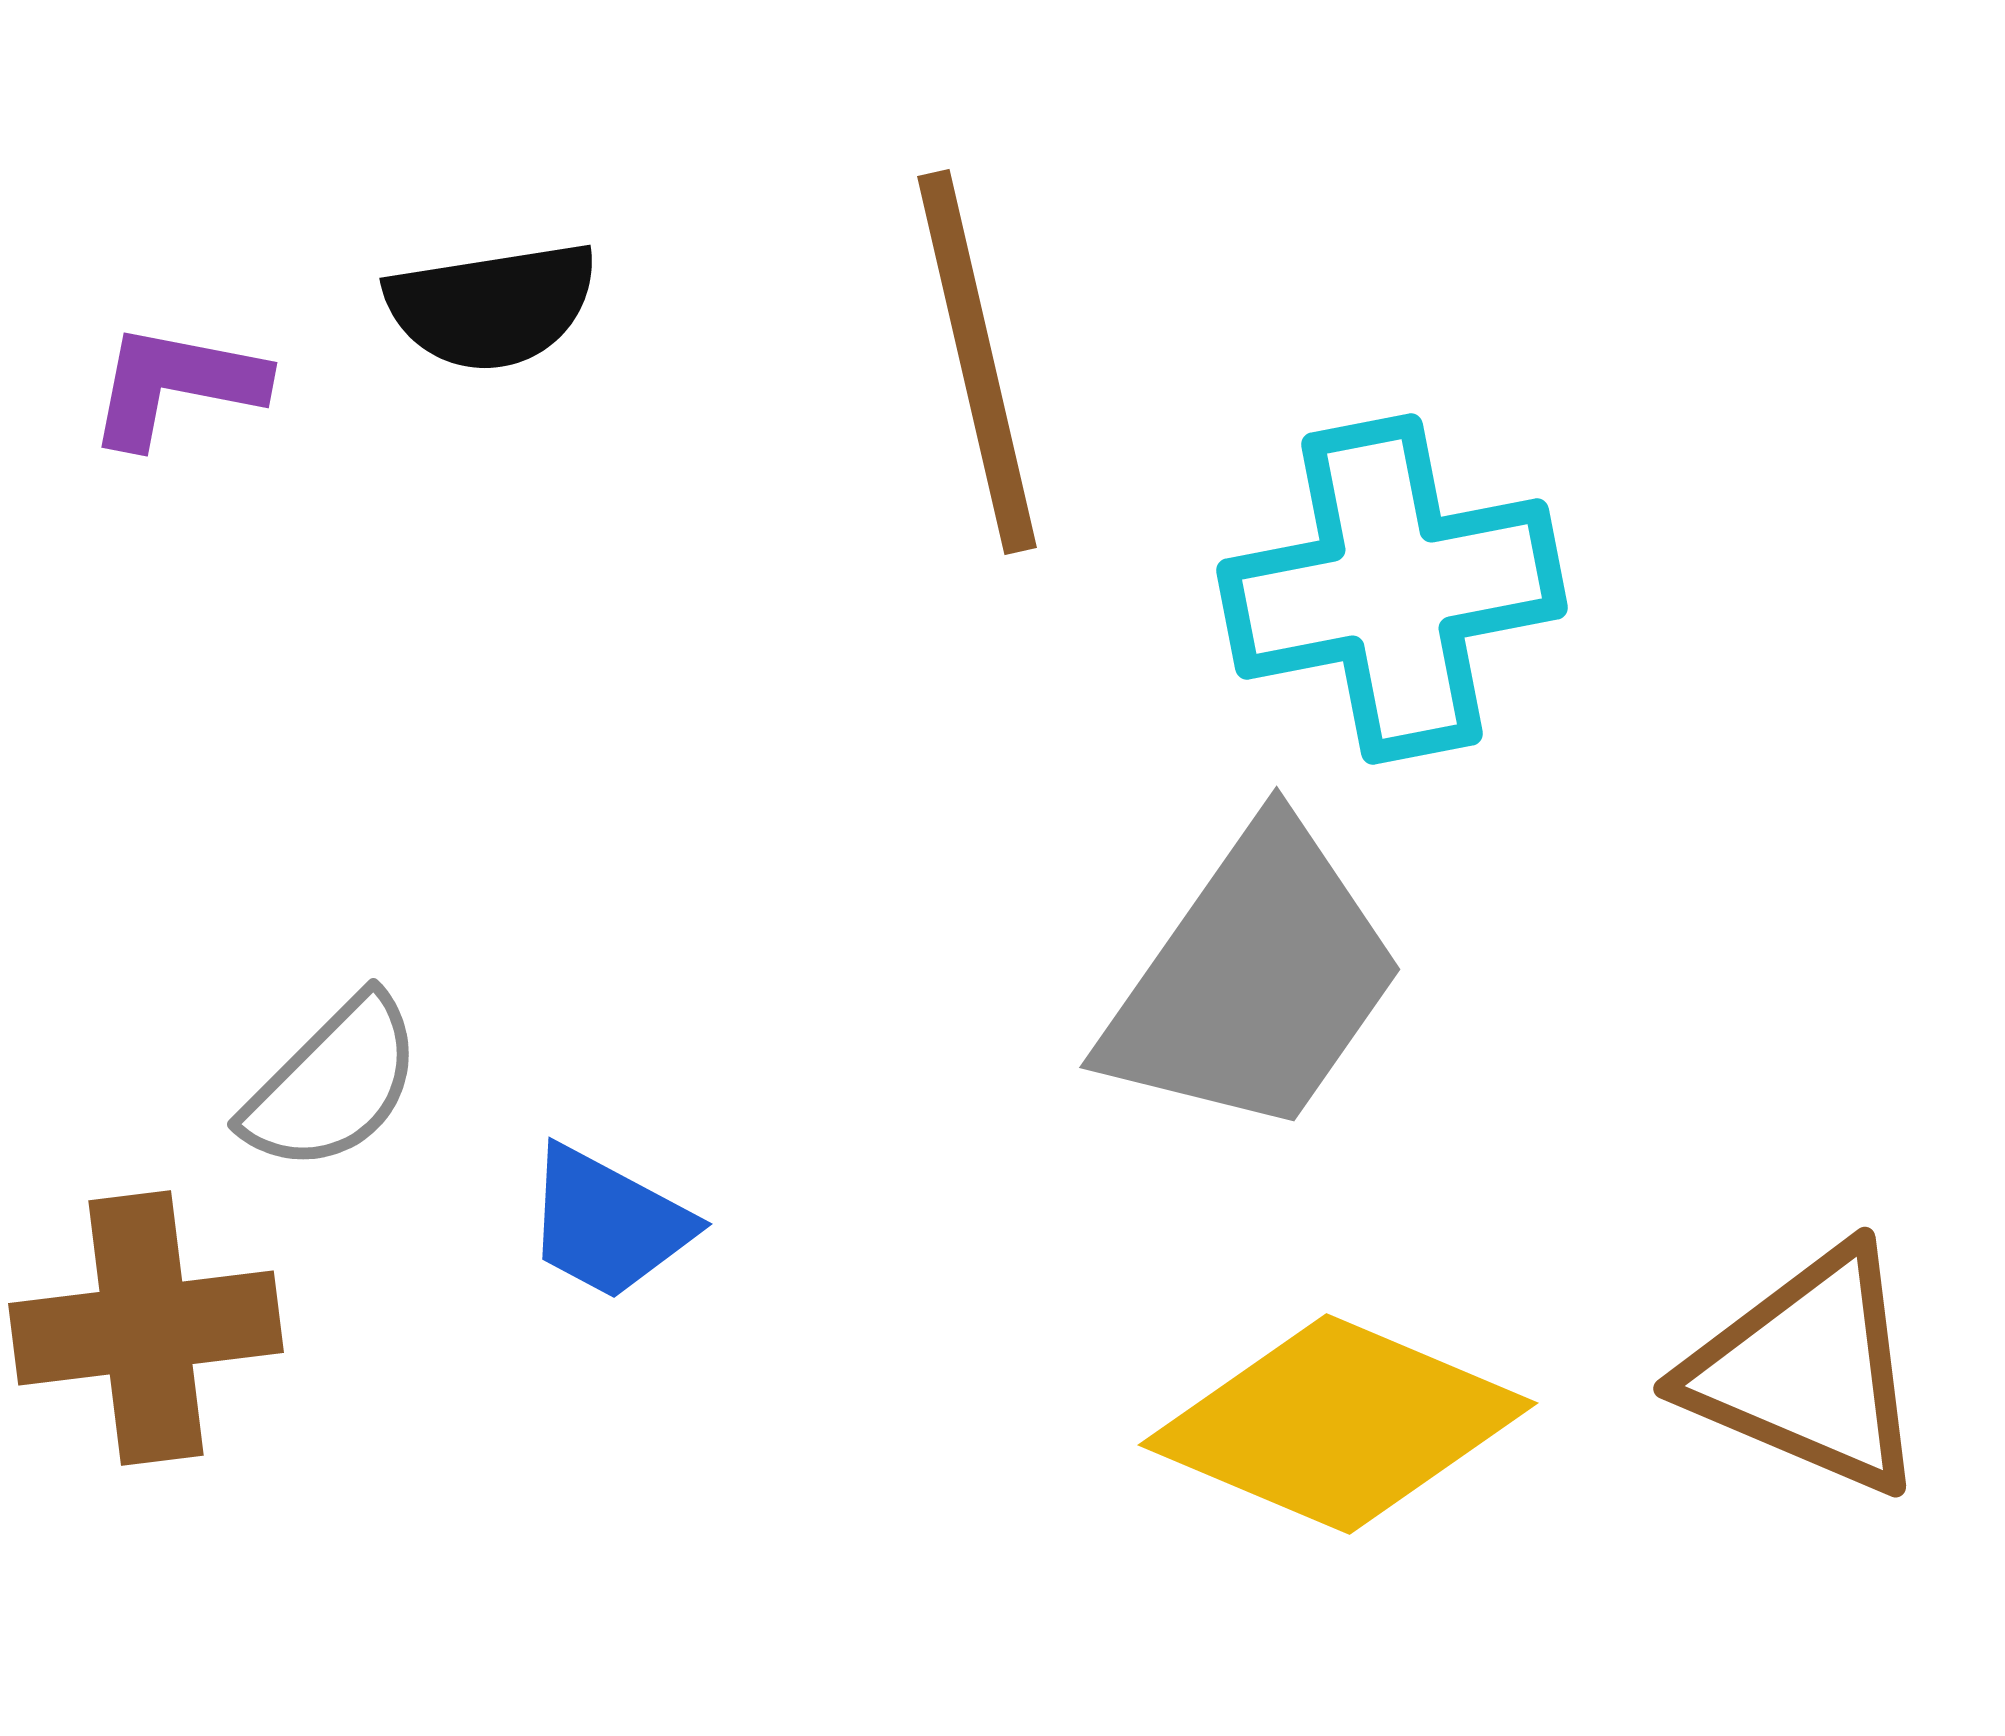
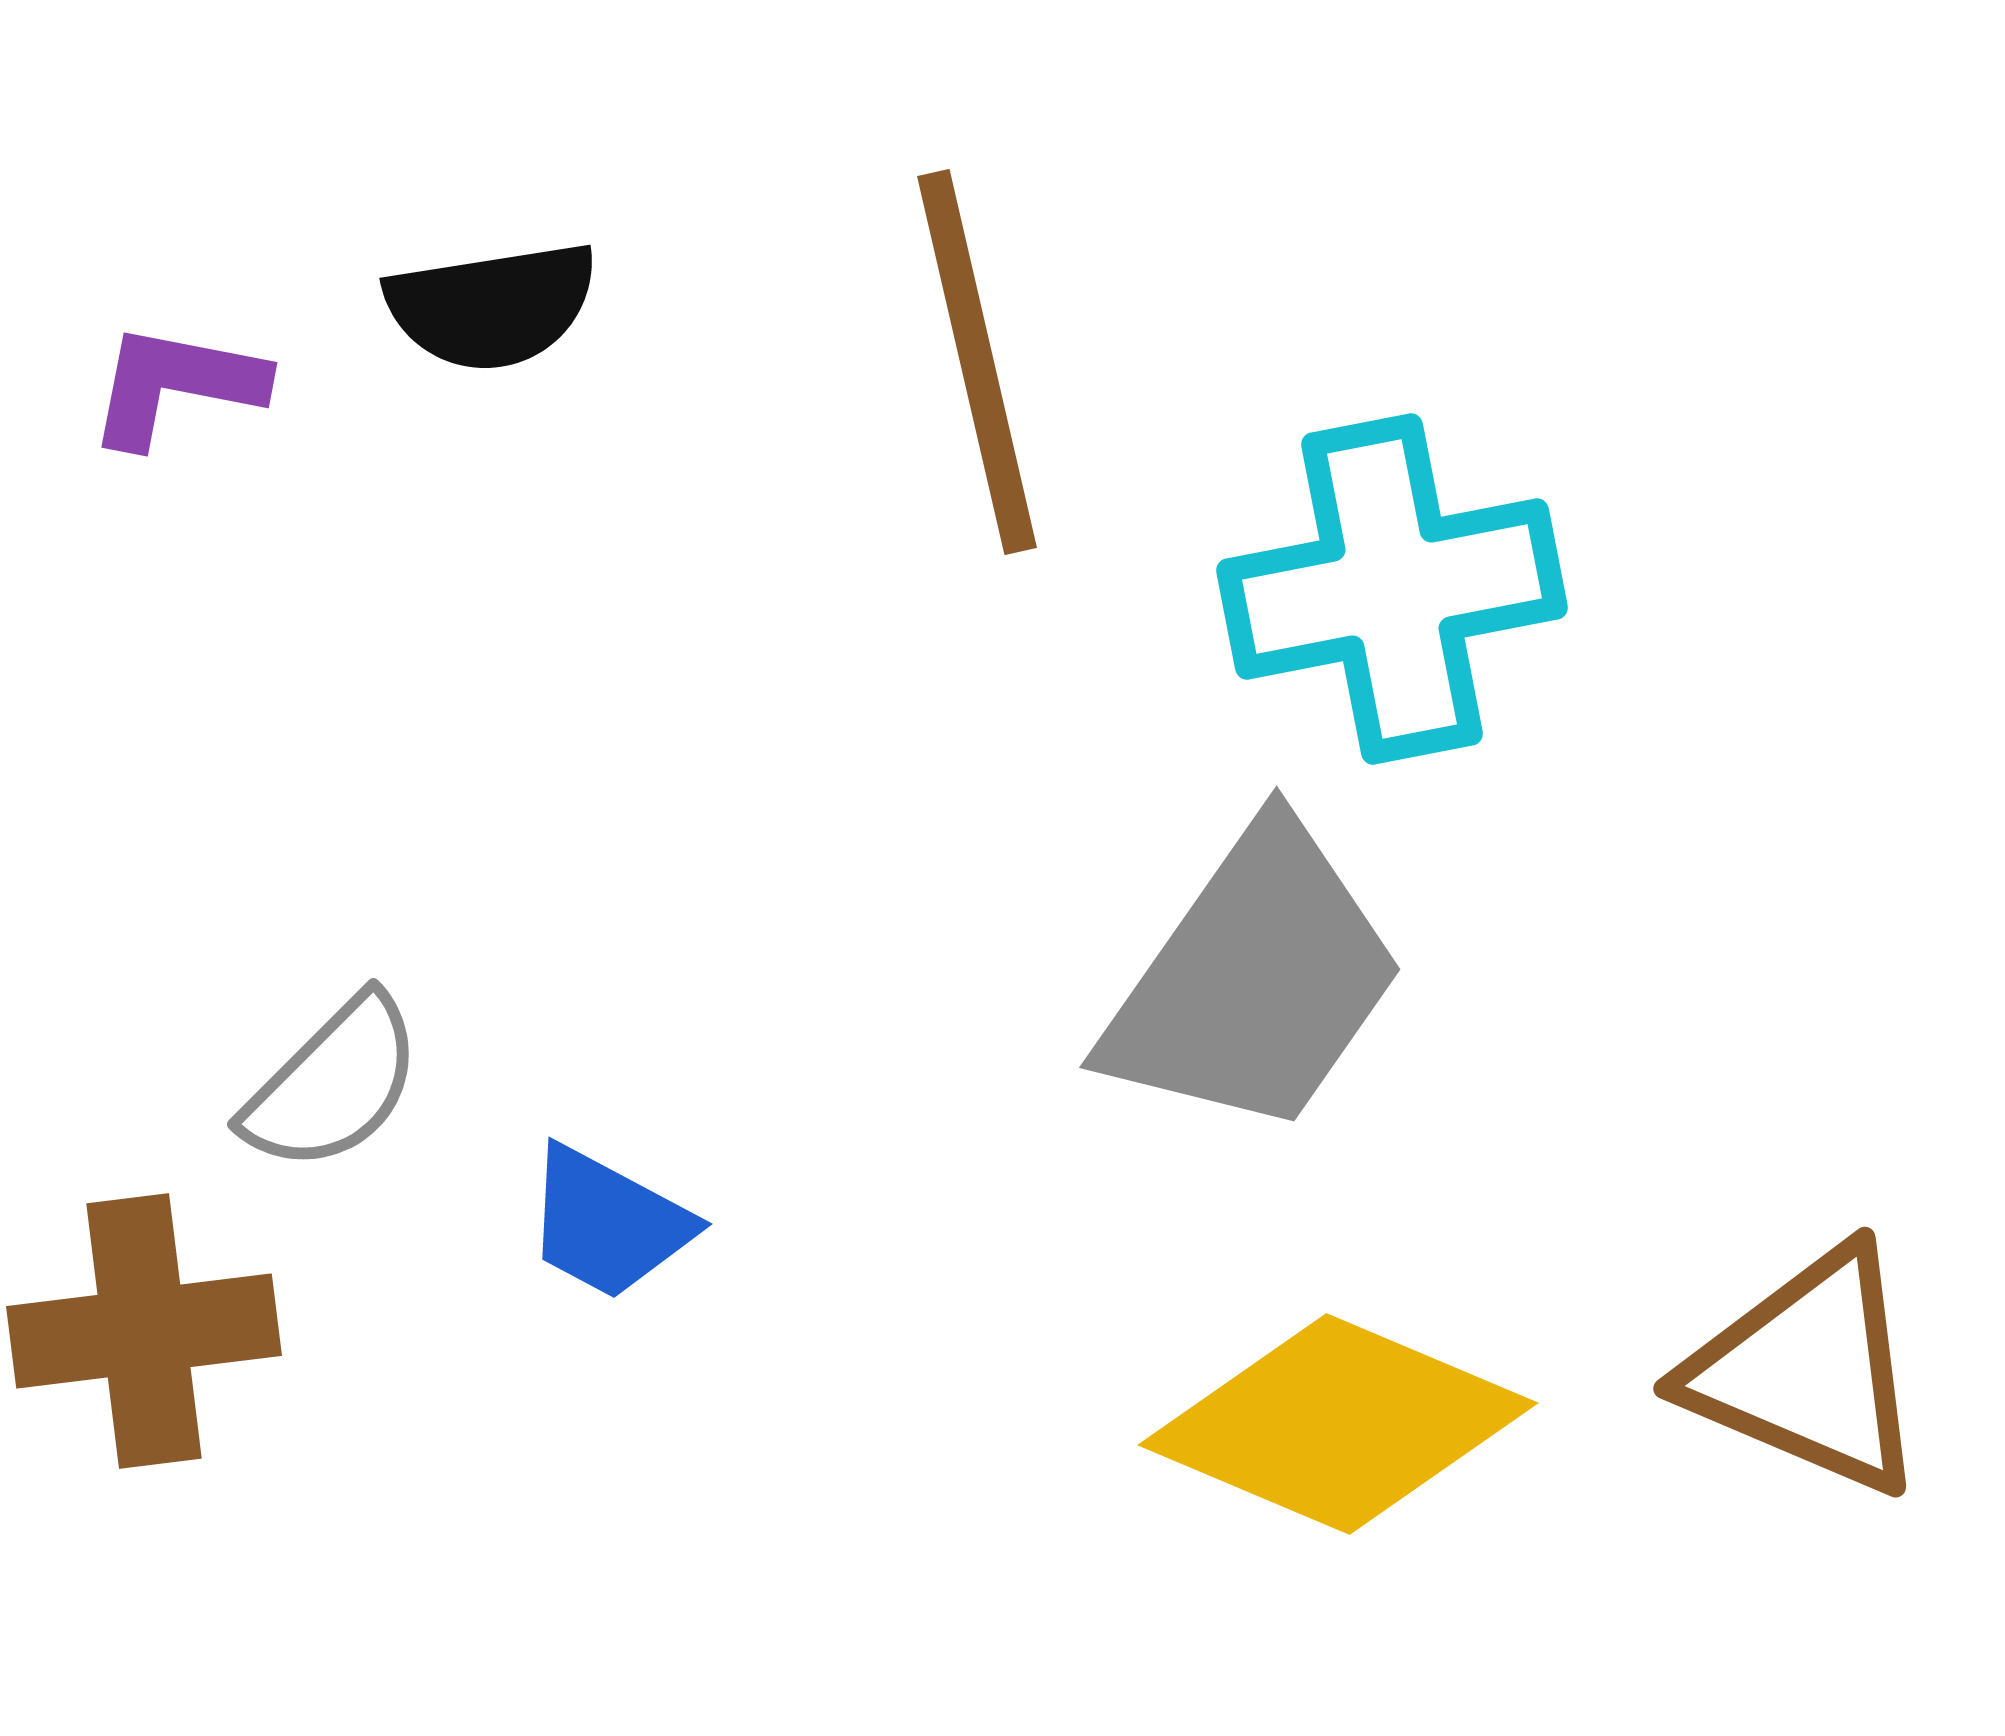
brown cross: moved 2 px left, 3 px down
